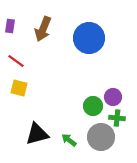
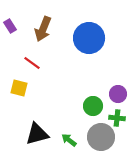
purple rectangle: rotated 40 degrees counterclockwise
red line: moved 16 px right, 2 px down
purple circle: moved 5 px right, 3 px up
